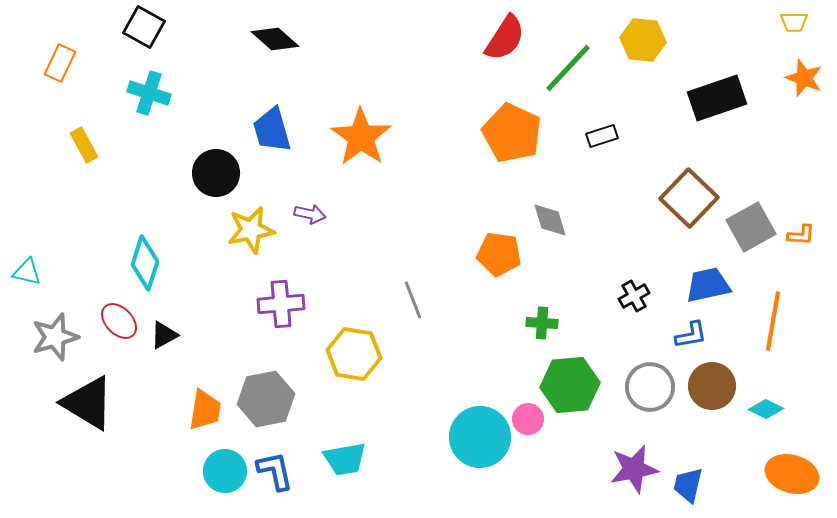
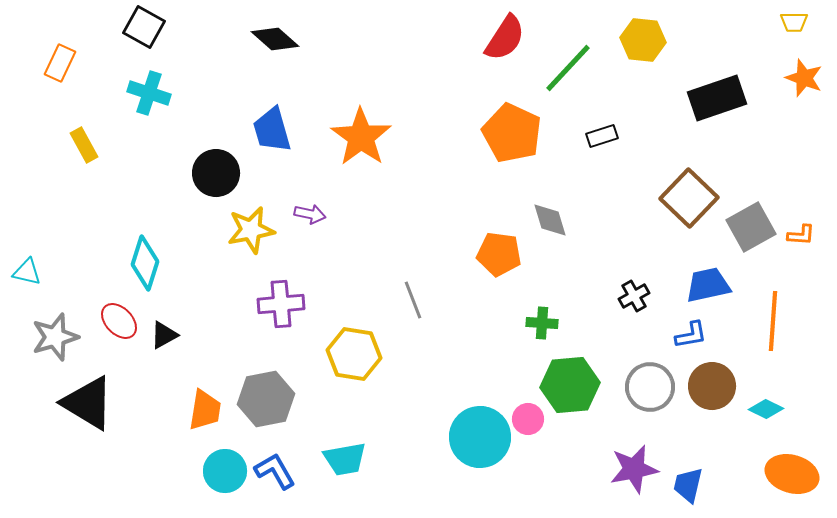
orange line at (773, 321): rotated 6 degrees counterclockwise
blue L-shape at (275, 471): rotated 18 degrees counterclockwise
